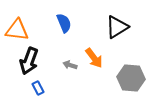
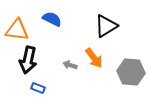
blue semicircle: moved 12 px left, 4 px up; rotated 42 degrees counterclockwise
black triangle: moved 11 px left, 1 px up
black arrow: moved 1 px left, 1 px up; rotated 8 degrees counterclockwise
gray hexagon: moved 6 px up
blue rectangle: rotated 40 degrees counterclockwise
